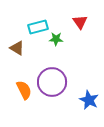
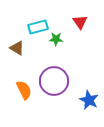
purple circle: moved 2 px right, 1 px up
